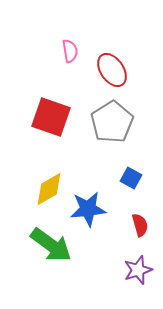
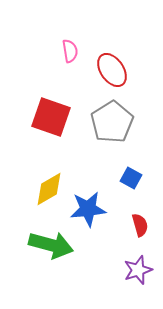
green arrow: rotated 21 degrees counterclockwise
